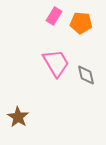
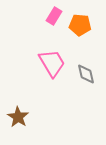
orange pentagon: moved 1 px left, 2 px down
pink trapezoid: moved 4 px left
gray diamond: moved 1 px up
